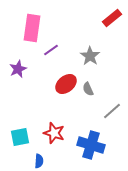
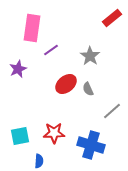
red star: rotated 20 degrees counterclockwise
cyan square: moved 1 px up
